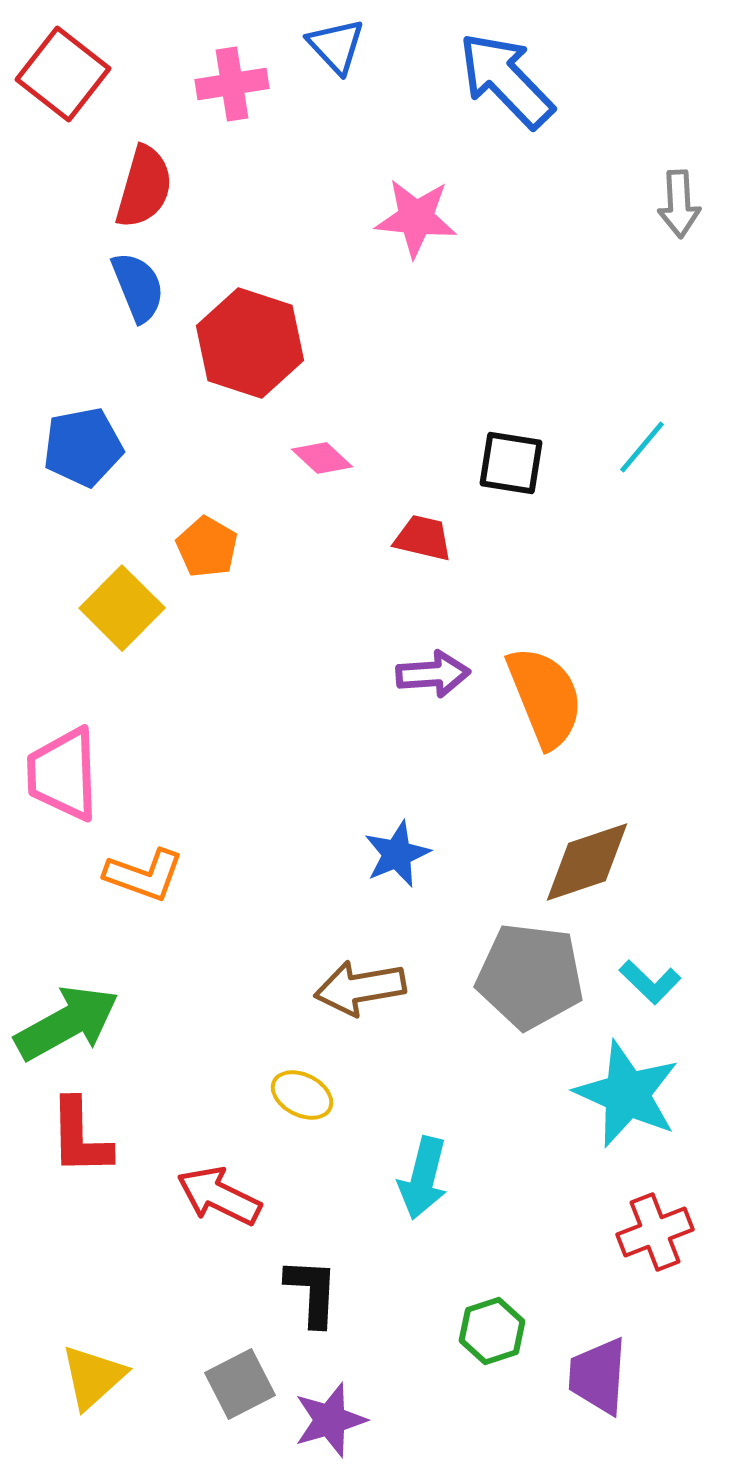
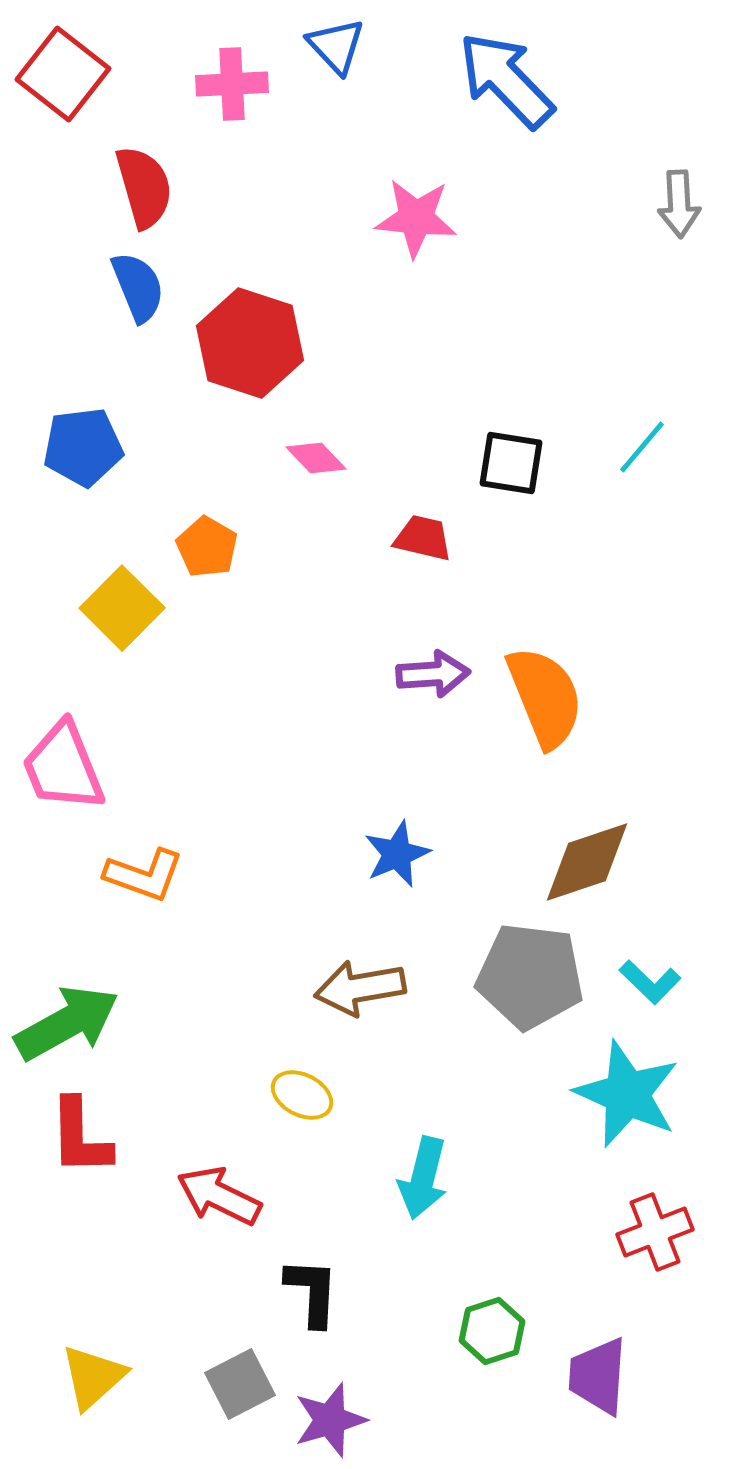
pink cross: rotated 6 degrees clockwise
red semicircle: rotated 32 degrees counterclockwise
blue pentagon: rotated 4 degrees clockwise
pink diamond: moved 6 px left; rotated 4 degrees clockwise
pink trapezoid: moved 7 px up; rotated 20 degrees counterclockwise
